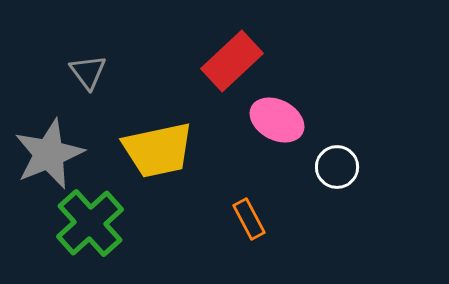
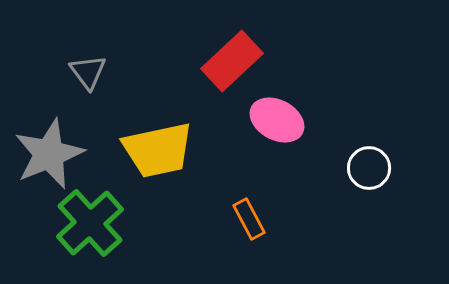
white circle: moved 32 px right, 1 px down
